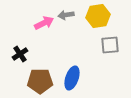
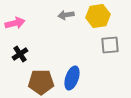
pink arrow: moved 29 px left; rotated 12 degrees clockwise
brown pentagon: moved 1 px right, 1 px down
